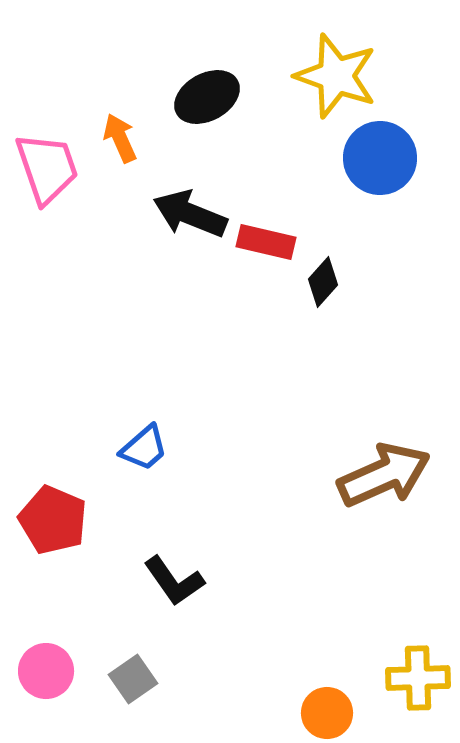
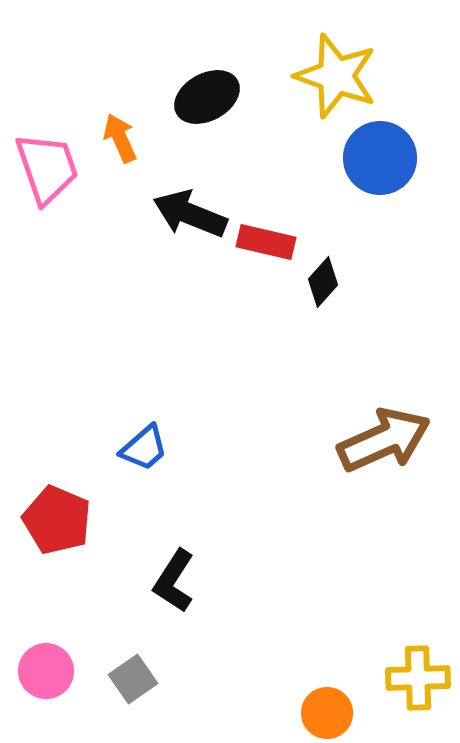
brown arrow: moved 35 px up
red pentagon: moved 4 px right
black L-shape: rotated 68 degrees clockwise
